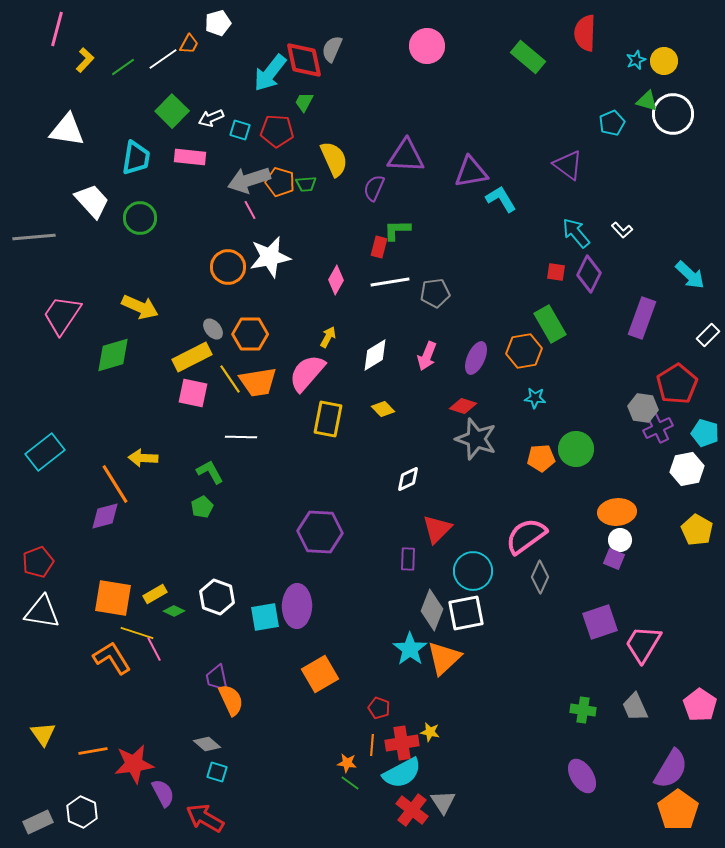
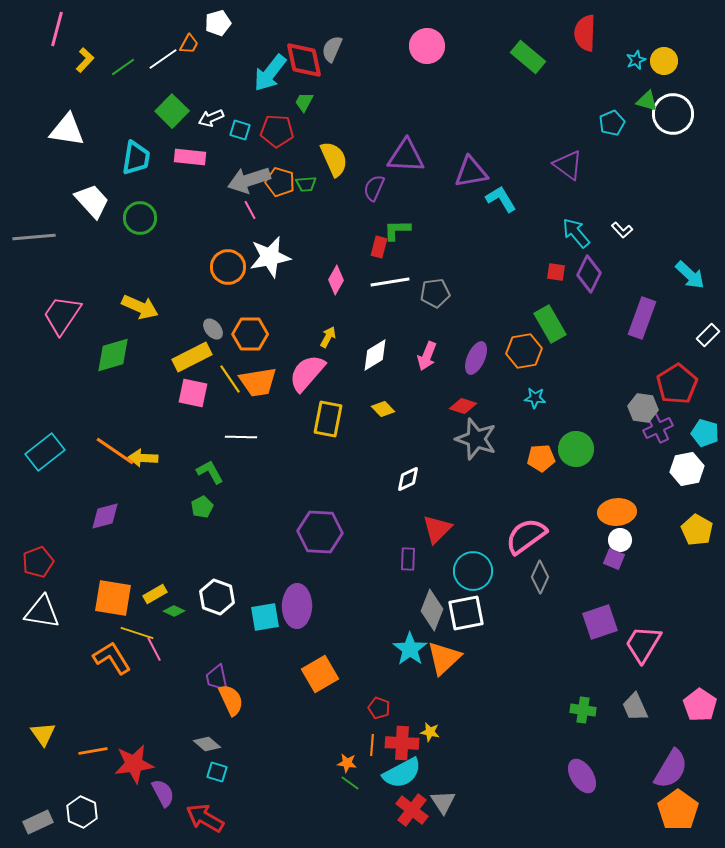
orange line at (115, 484): moved 33 px up; rotated 24 degrees counterclockwise
red cross at (402, 743): rotated 12 degrees clockwise
